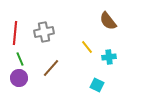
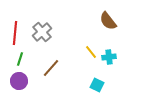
gray cross: moved 2 px left; rotated 30 degrees counterclockwise
yellow line: moved 4 px right, 5 px down
green line: rotated 40 degrees clockwise
purple circle: moved 3 px down
